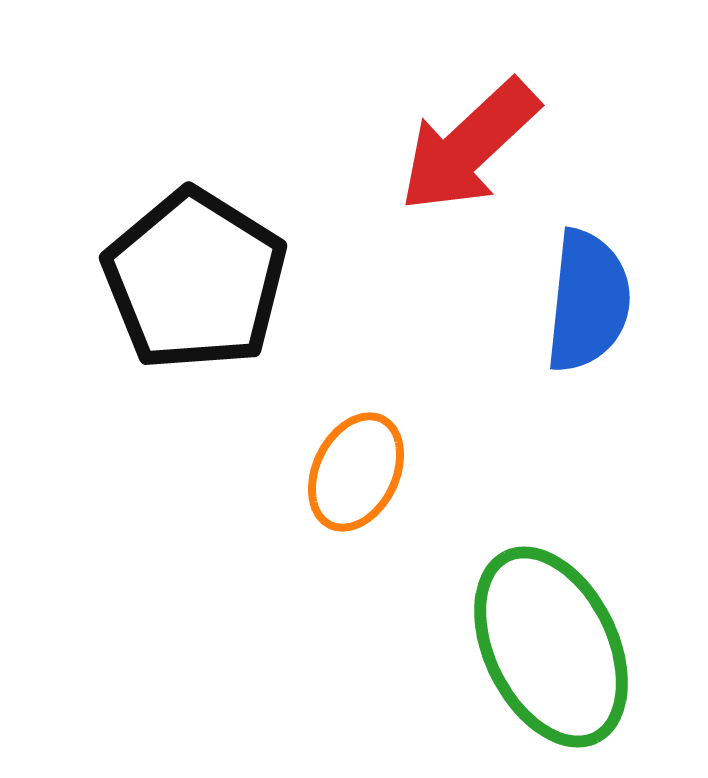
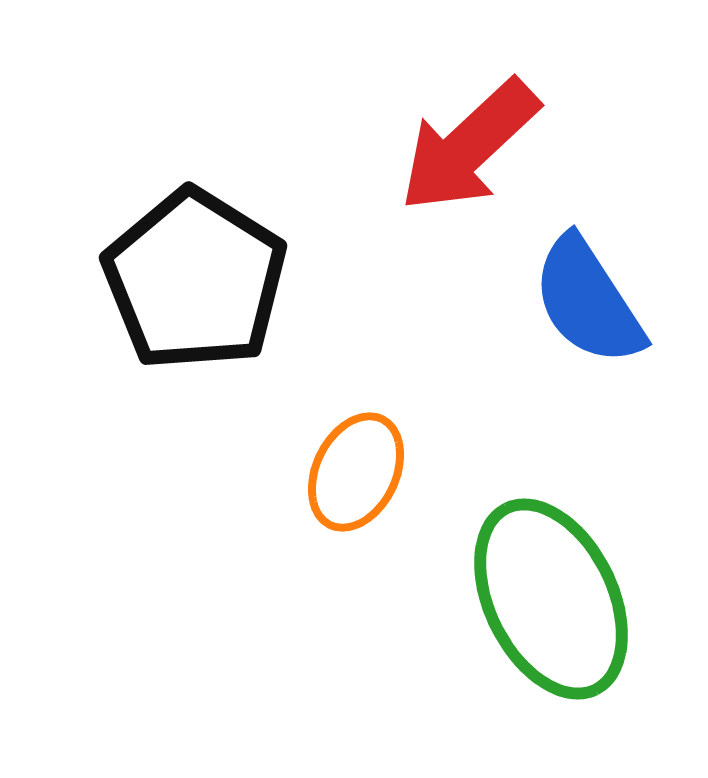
blue semicircle: rotated 141 degrees clockwise
green ellipse: moved 48 px up
